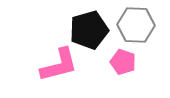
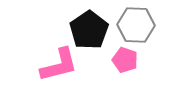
black pentagon: rotated 18 degrees counterclockwise
pink pentagon: moved 2 px right, 2 px up
